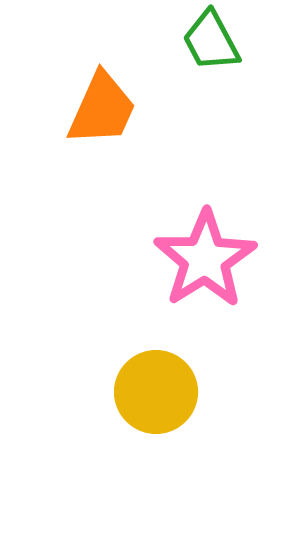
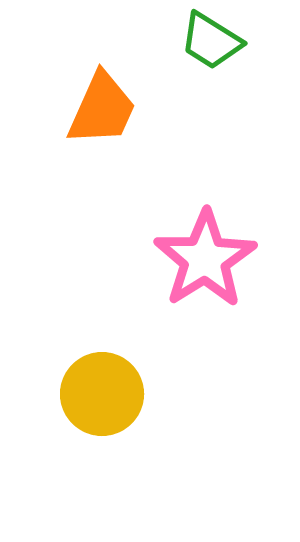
green trapezoid: rotated 30 degrees counterclockwise
yellow circle: moved 54 px left, 2 px down
